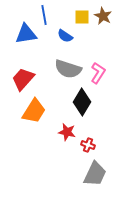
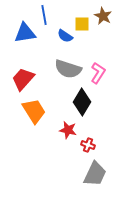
yellow square: moved 7 px down
blue triangle: moved 1 px left, 1 px up
orange trapezoid: rotated 64 degrees counterclockwise
red star: moved 1 px right, 2 px up
